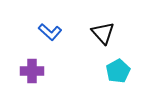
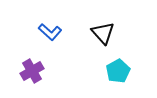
purple cross: rotated 30 degrees counterclockwise
